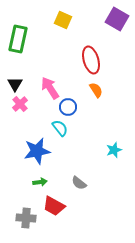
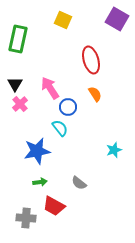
orange semicircle: moved 1 px left, 4 px down
